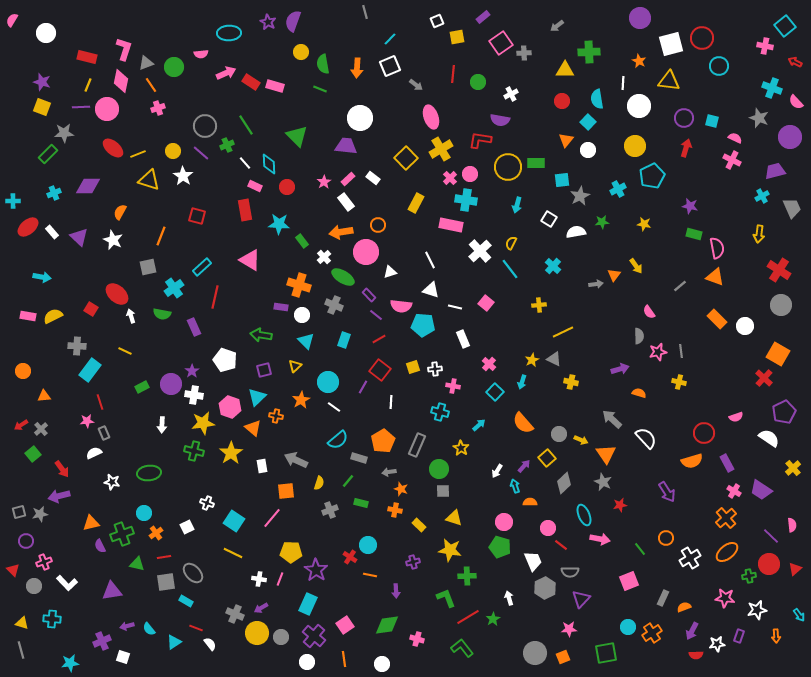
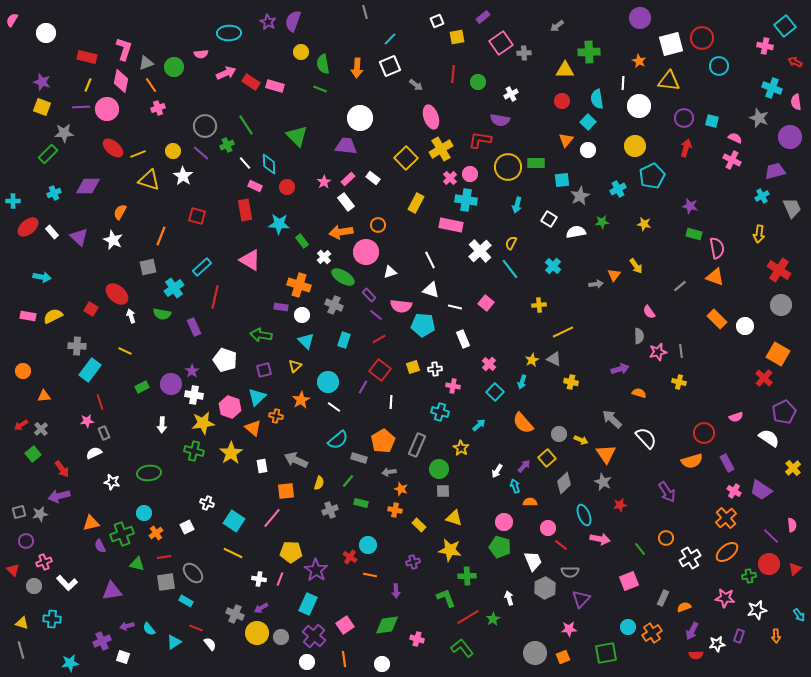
pink semicircle at (796, 102): rotated 35 degrees clockwise
